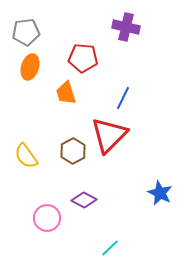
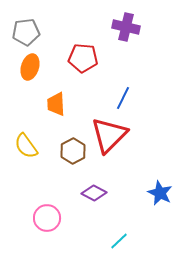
orange trapezoid: moved 10 px left, 11 px down; rotated 15 degrees clockwise
yellow semicircle: moved 10 px up
purple diamond: moved 10 px right, 7 px up
cyan line: moved 9 px right, 7 px up
